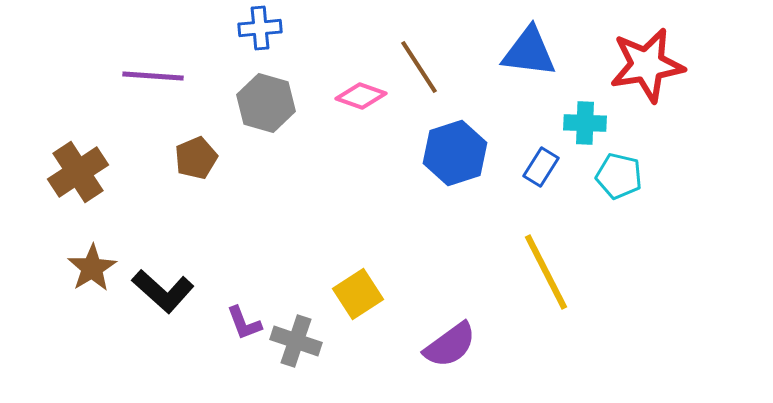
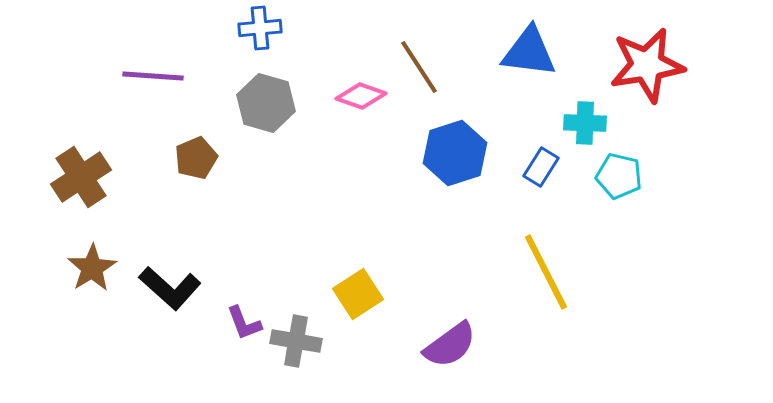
brown cross: moved 3 px right, 5 px down
black L-shape: moved 7 px right, 3 px up
gray cross: rotated 9 degrees counterclockwise
